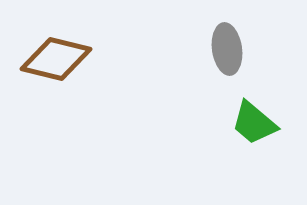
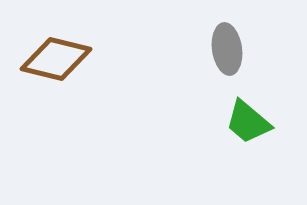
green trapezoid: moved 6 px left, 1 px up
